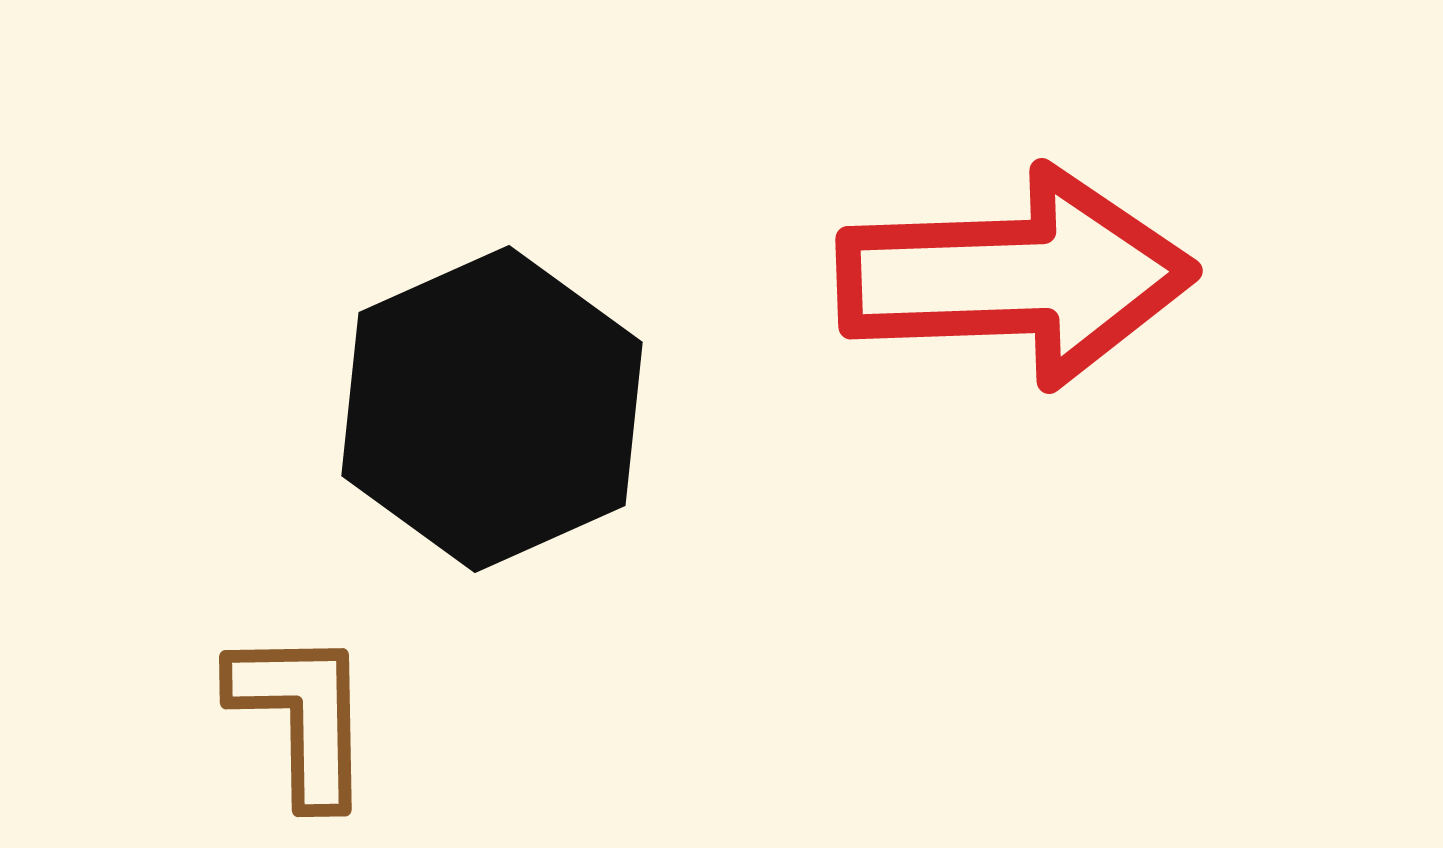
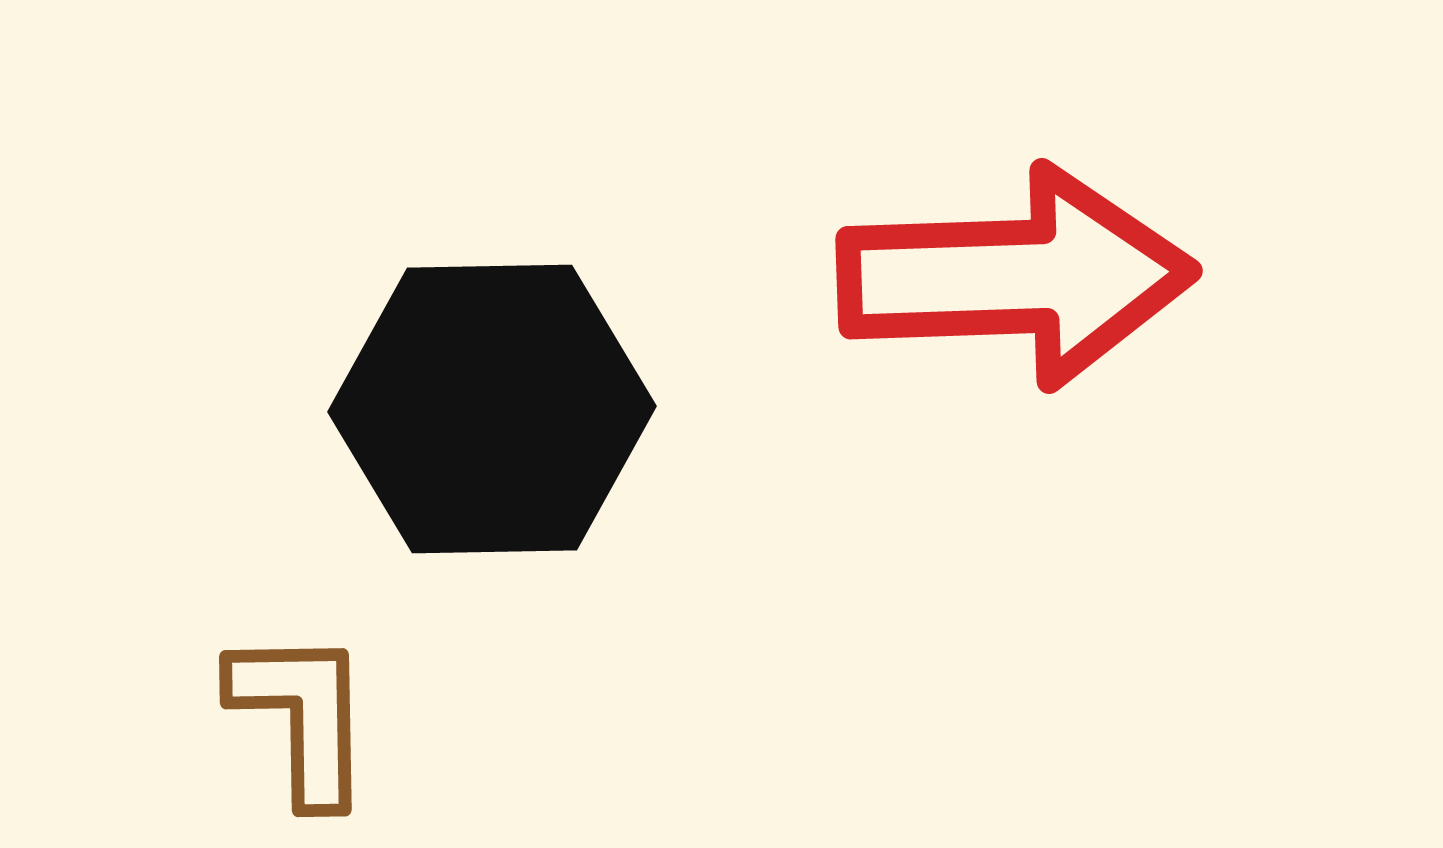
black hexagon: rotated 23 degrees clockwise
